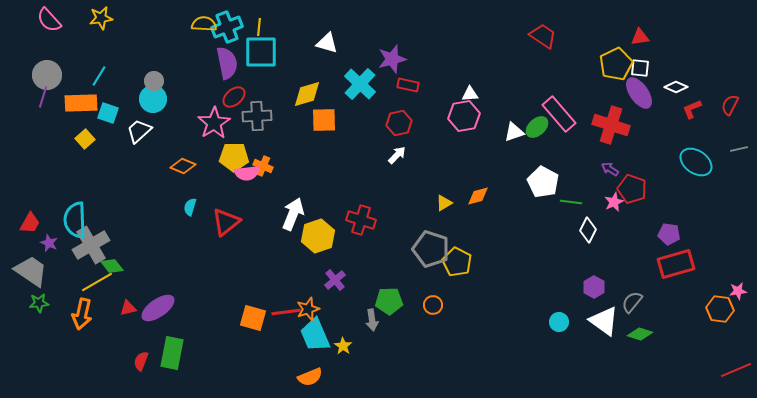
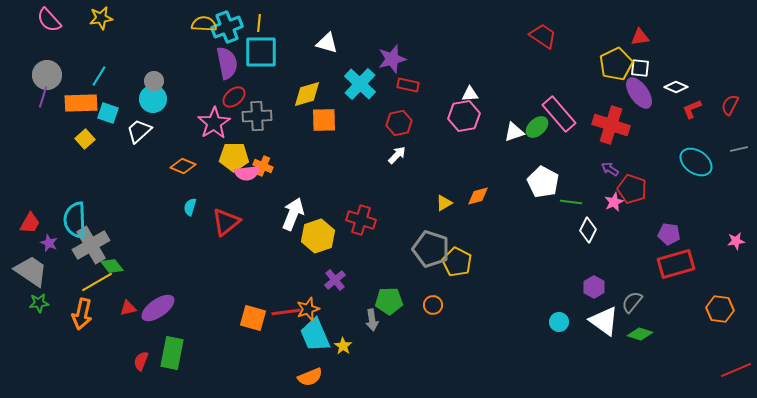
yellow line at (259, 27): moved 4 px up
pink star at (738, 291): moved 2 px left, 50 px up
